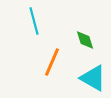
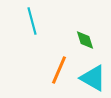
cyan line: moved 2 px left
orange line: moved 7 px right, 8 px down
